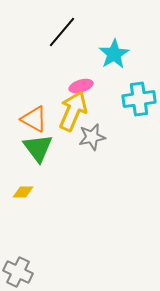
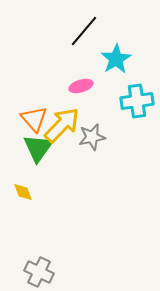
black line: moved 22 px right, 1 px up
cyan star: moved 2 px right, 5 px down
cyan cross: moved 2 px left, 2 px down
yellow arrow: moved 11 px left, 14 px down; rotated 21 degrees clockwise
orange triangle: rotated 20 degrees clockwise
green triangle: rotated 12 degrees clockwise
yellow diamond: rotated 70 degrees clockwise
gray cross: moved 21 px right
